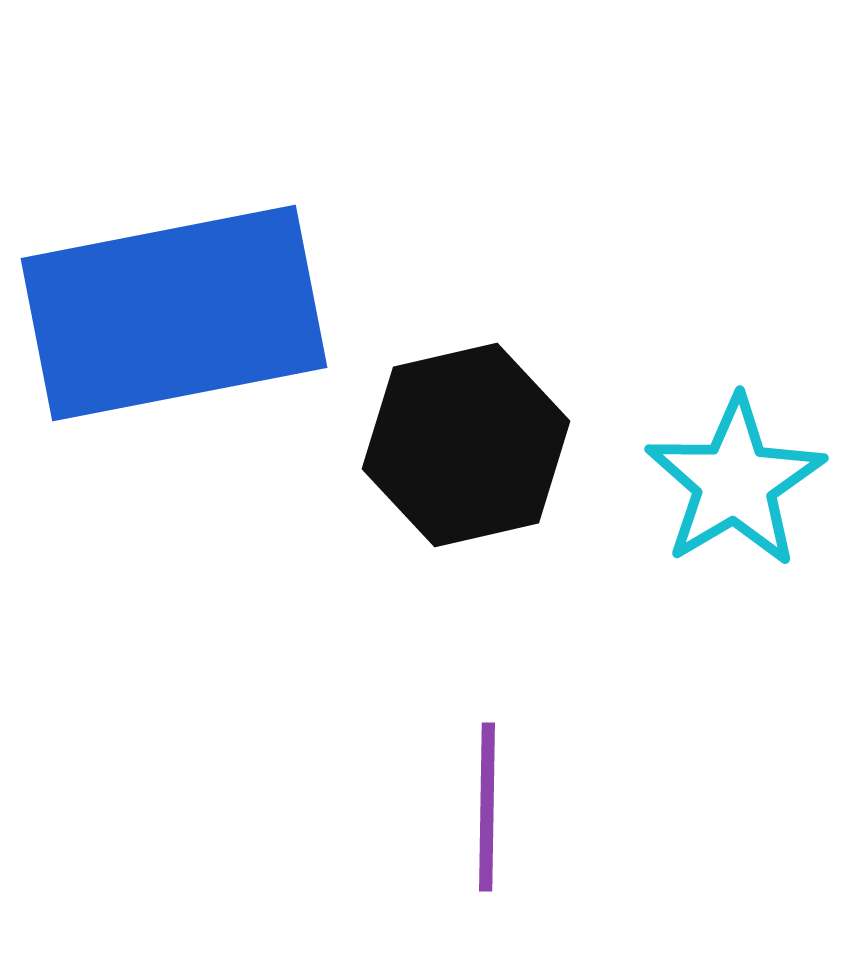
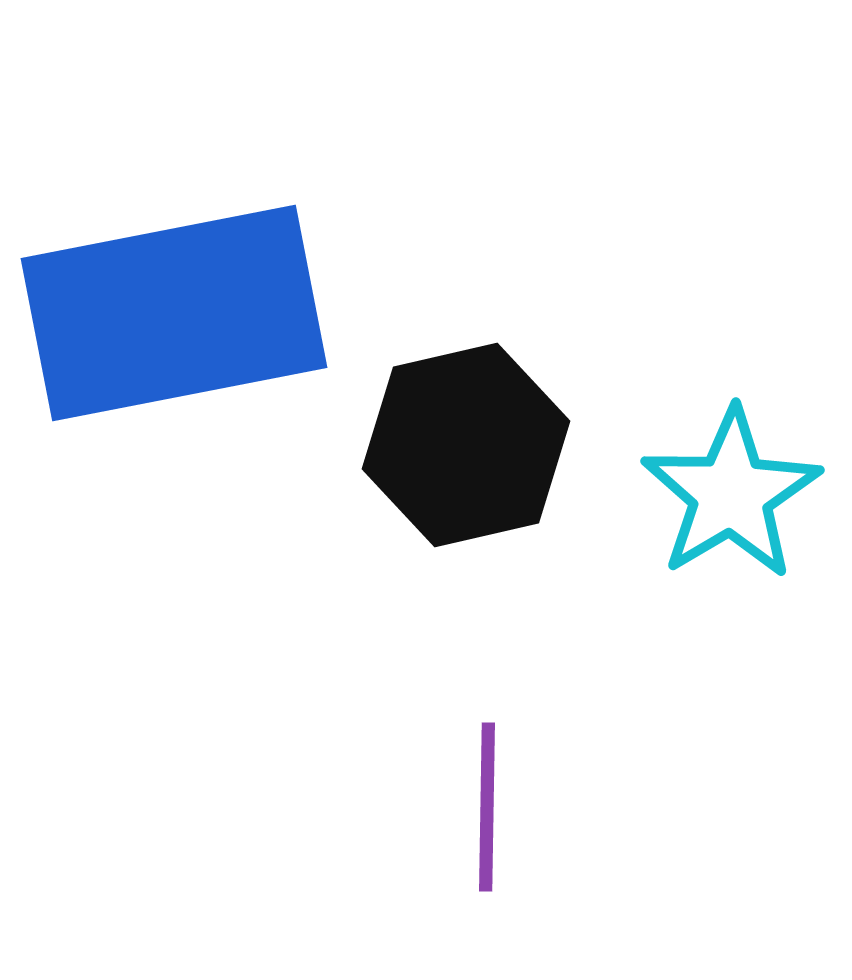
cyan star: moved 4 px left, 12 px down
